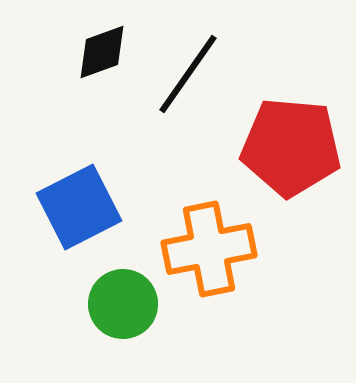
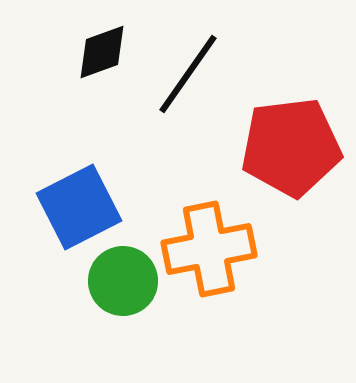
red pentagon: rotated 12 degrees counterclockwise
green circle: moved 23 px up
